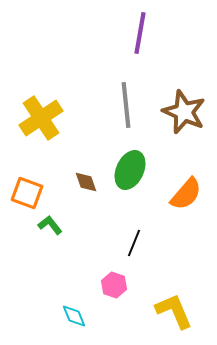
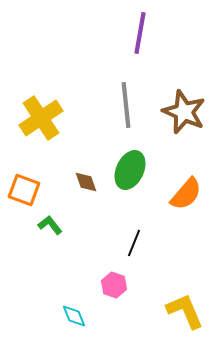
orange square: moved 3 px left, 3 px up
yellow L-shape: moved 11 px right
